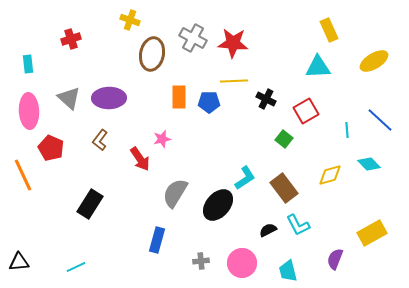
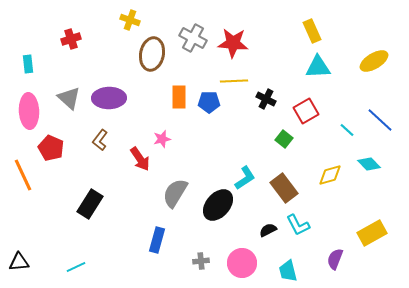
yellow rectangle at (329, 30): moved 17 px left, 1 px down
cyan line at (347, 130): rotated 42 degrees counterclockwise
